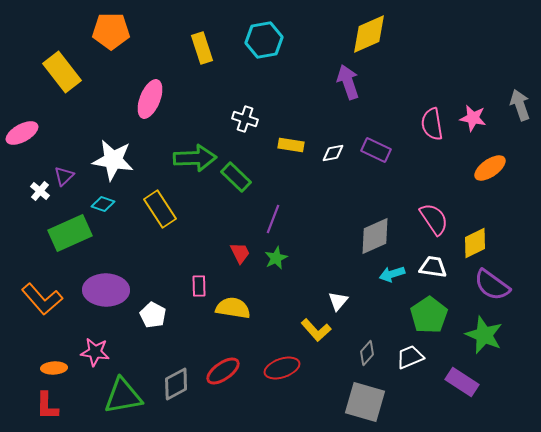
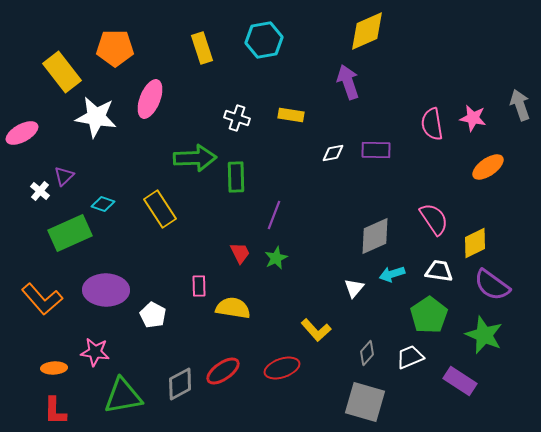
orange pentagon at (111, 31): moved 4 px right, 17 px down
yellow diamond at (369, 34): moved 2 px left, 3 px up
white cross at (245, 119): moved 8 px left, 1 px up
yellow rectangle at (291, 145): moved 30 px up
purple rectangle at (376, 150): rotated 24 degrees counterclockwise
white star at (113, 160): moved 17 px left, 43 px up
orange ellipse at (490, 168): moved 2 px left, 1 px up
green rectangle at (236, 177): rotated 44 degrees clockwise
purple line at (273, 219): moved 1 px right, 4 px up
white trapezoid at (433, 267): moved 6 px right, 4 px down
white triangle at (338, 301): moved 16 px right, 13 px up
purple rectangle at (462, 382): moved 2 px left, 1 px up
gray diamond at (176, 384): moved 4 px right
red L-shape at (47, 406): moved 8 px right, 5 px down
